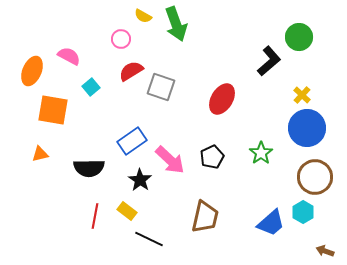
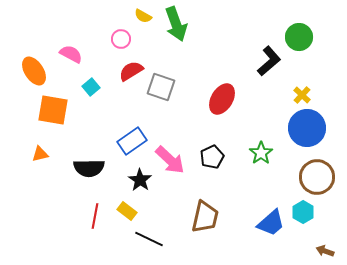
pink semicircle: moved 2 px right, 2 px up
orange ellipse: moved 2 px right; rotated 56 degrees counterclockwise
brown circle: moved 2 px right
